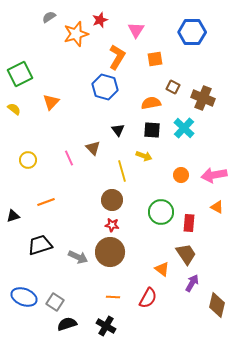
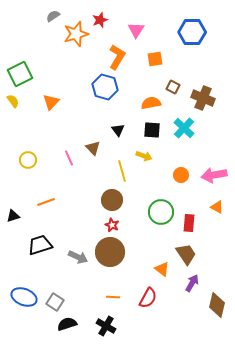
gray semicircle at (49, 17): moved 4 px right, 1 px up
yellow semicircle at (14, 109): moved 1 px left, 8 px up; rotated 16 degrees clockwise
red star at (112, 225): rotated 16 degrees clockwise
